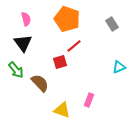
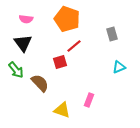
pink semicircle: rotated 112 degrees clockwise
gray rectangle: moved 10 px down; rotated 16 degrees clockwise
